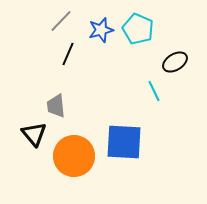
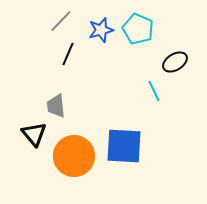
blue square: moved 4 px down
